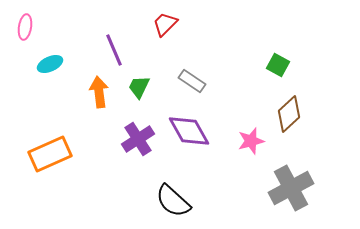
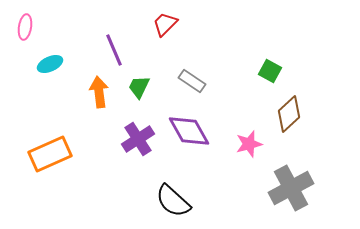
green square: moved 8 px left, 6 px down
pink star: moved 2 px left, 3 px down
